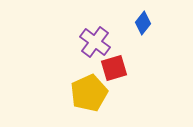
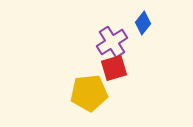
purple cross: moved 17 px right; rotated 20 degrees clockwise
yellow pentagon: rotated 18 degrees clockwise
